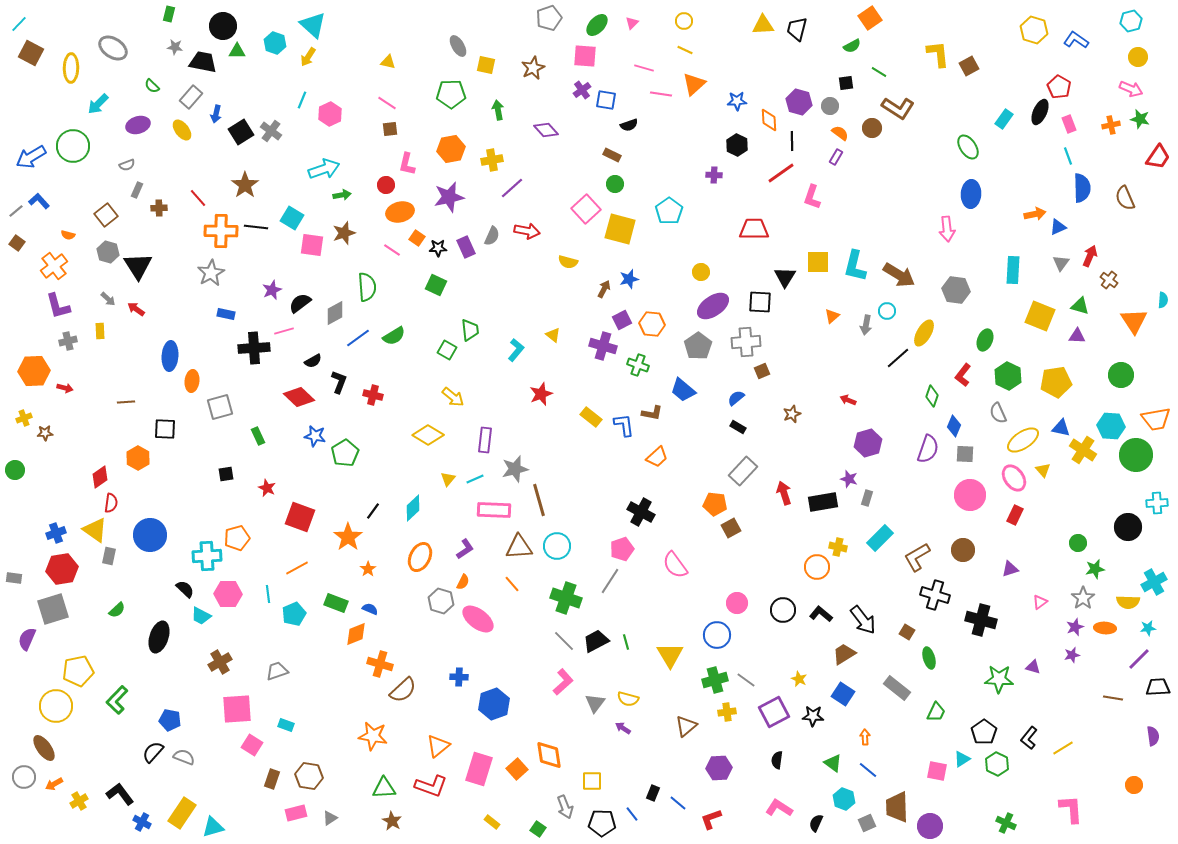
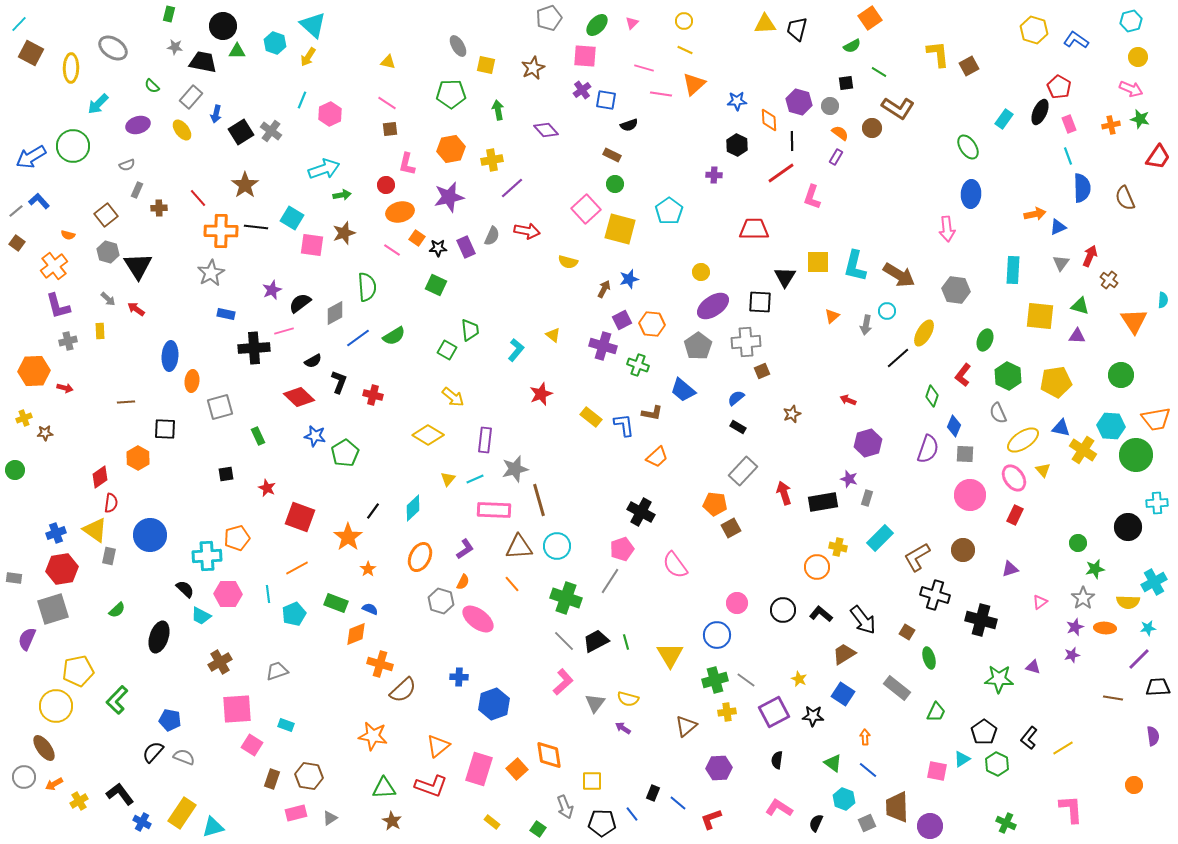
yellow triangle at (763, 25): moved 2 px right, 1 px up
yellow square at (1040, 316): rotated 16 degrees counterclockwise
